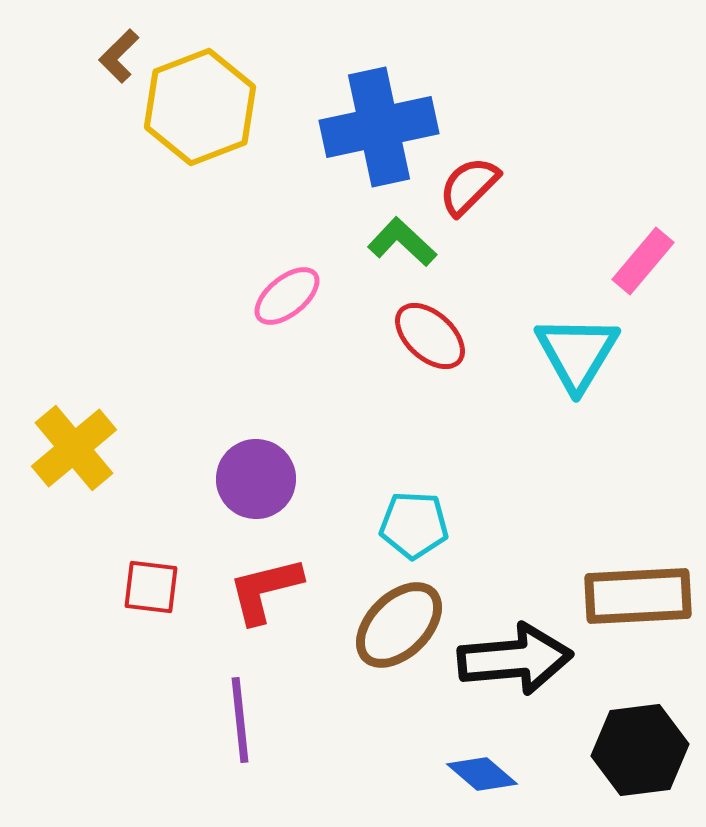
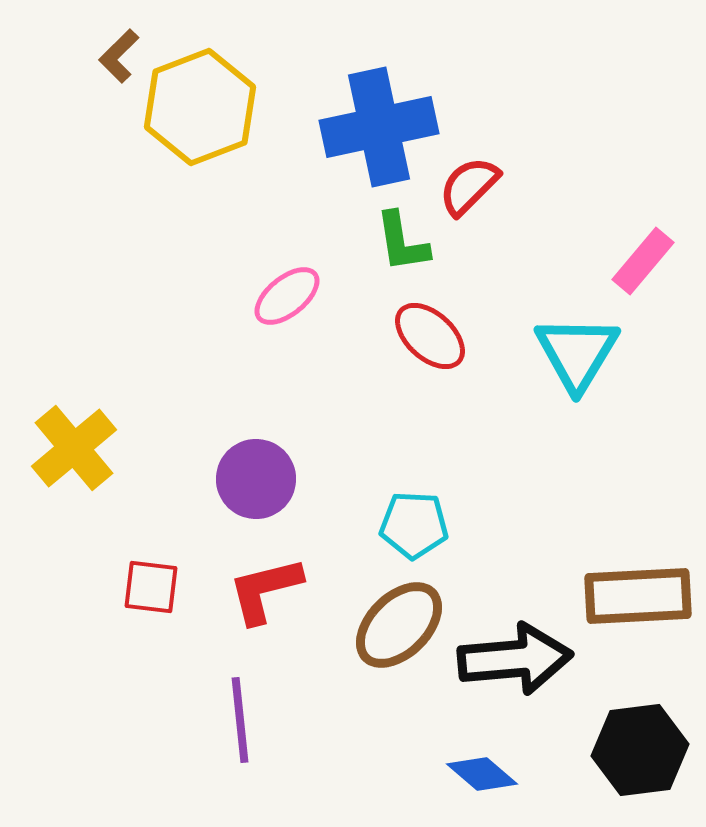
green L-shape: rotated 142 degrees counterclockwise
